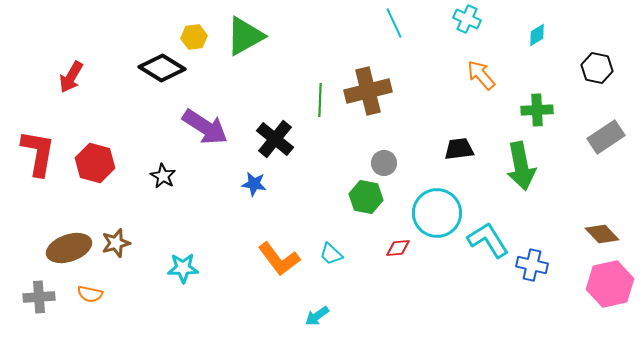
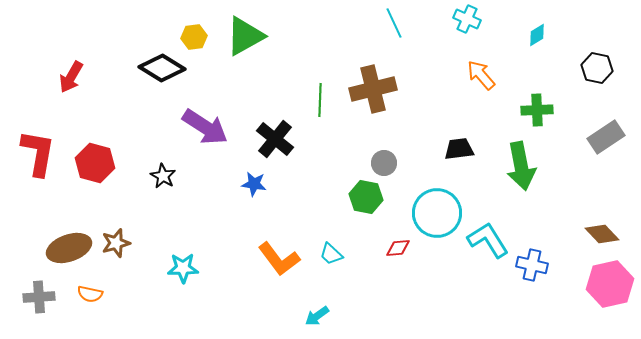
brown cross: moved 5 px right, 2 px up
